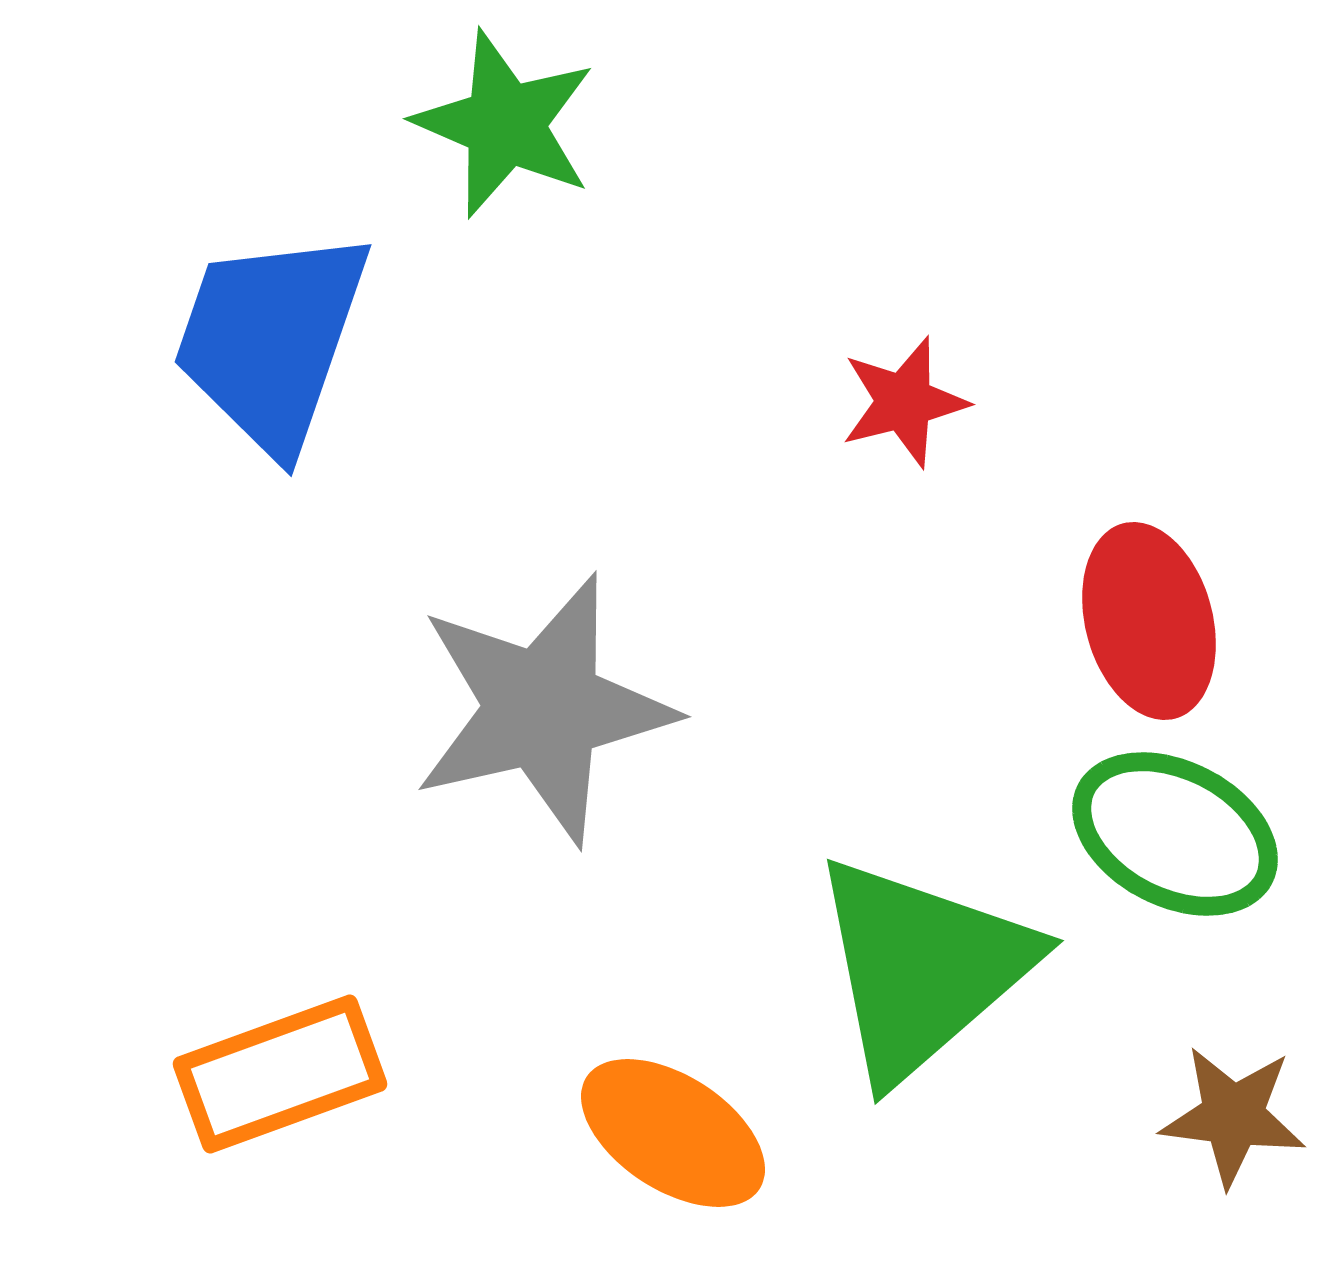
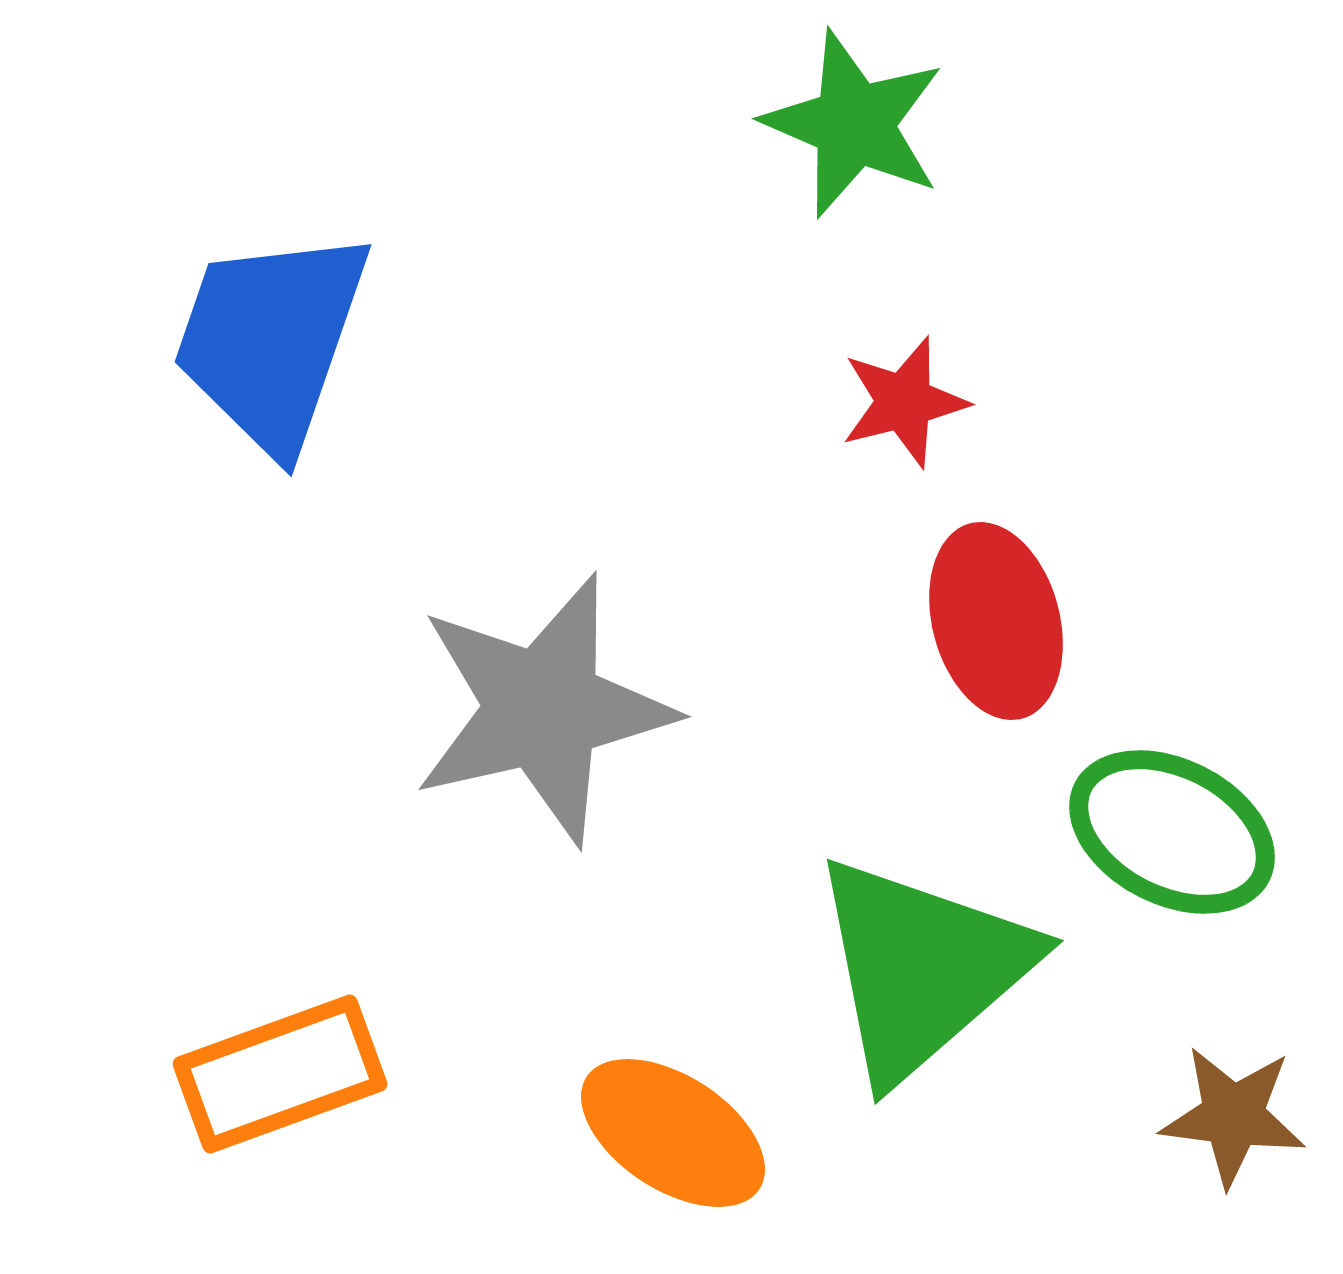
green star: moved 349 px right
red ellipse: moved 153 px left
green ellipse: moved 3 px left, 2 px up
